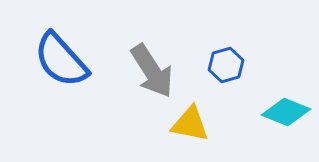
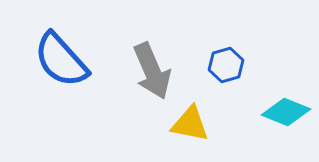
gray arrow: rotated 10 degrees clockwise
